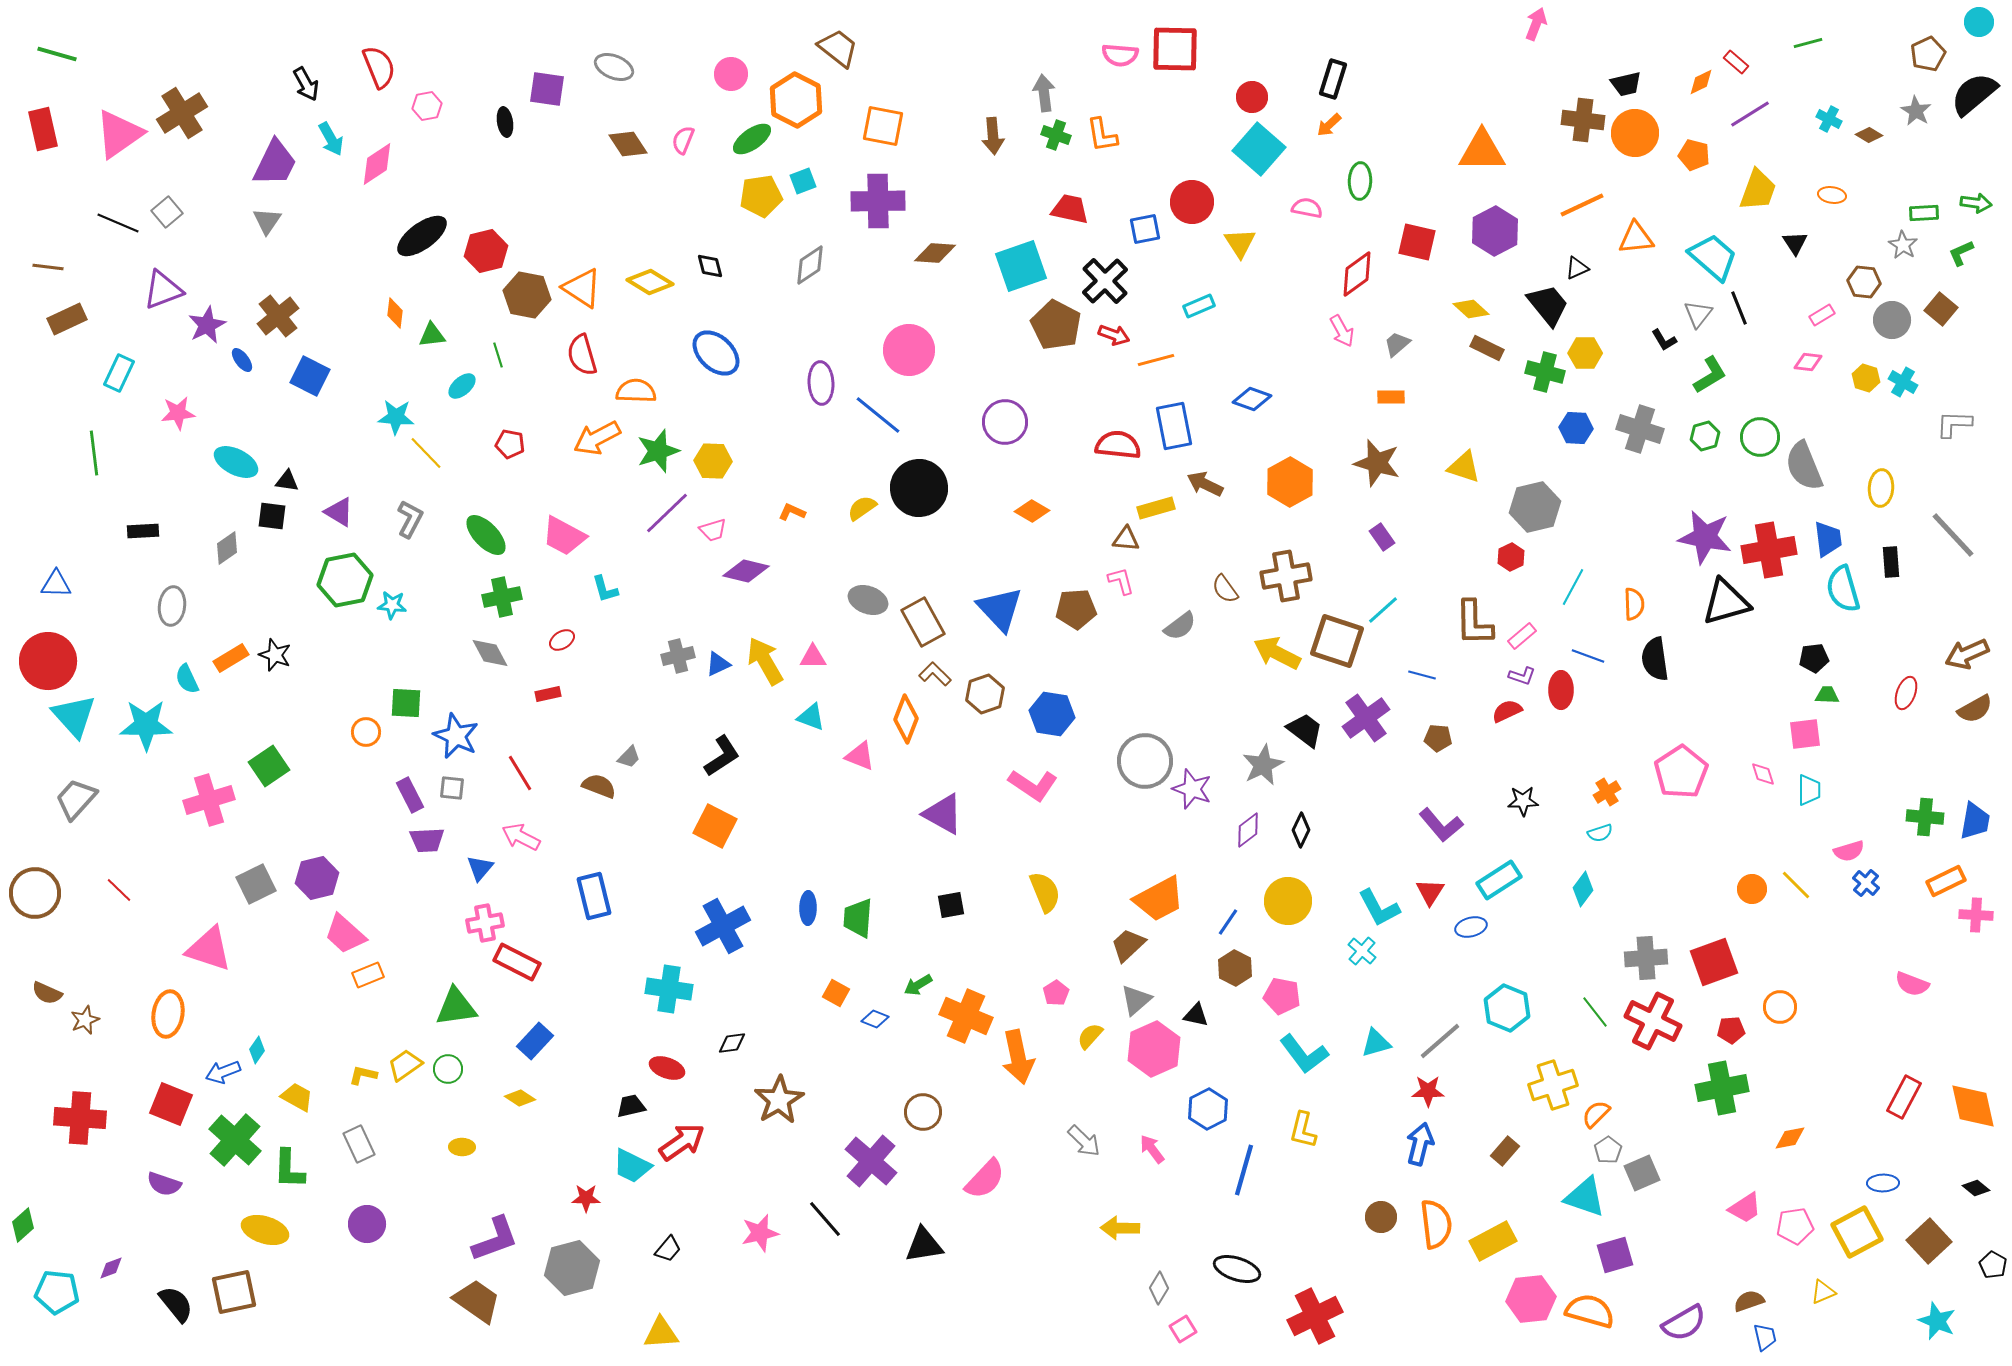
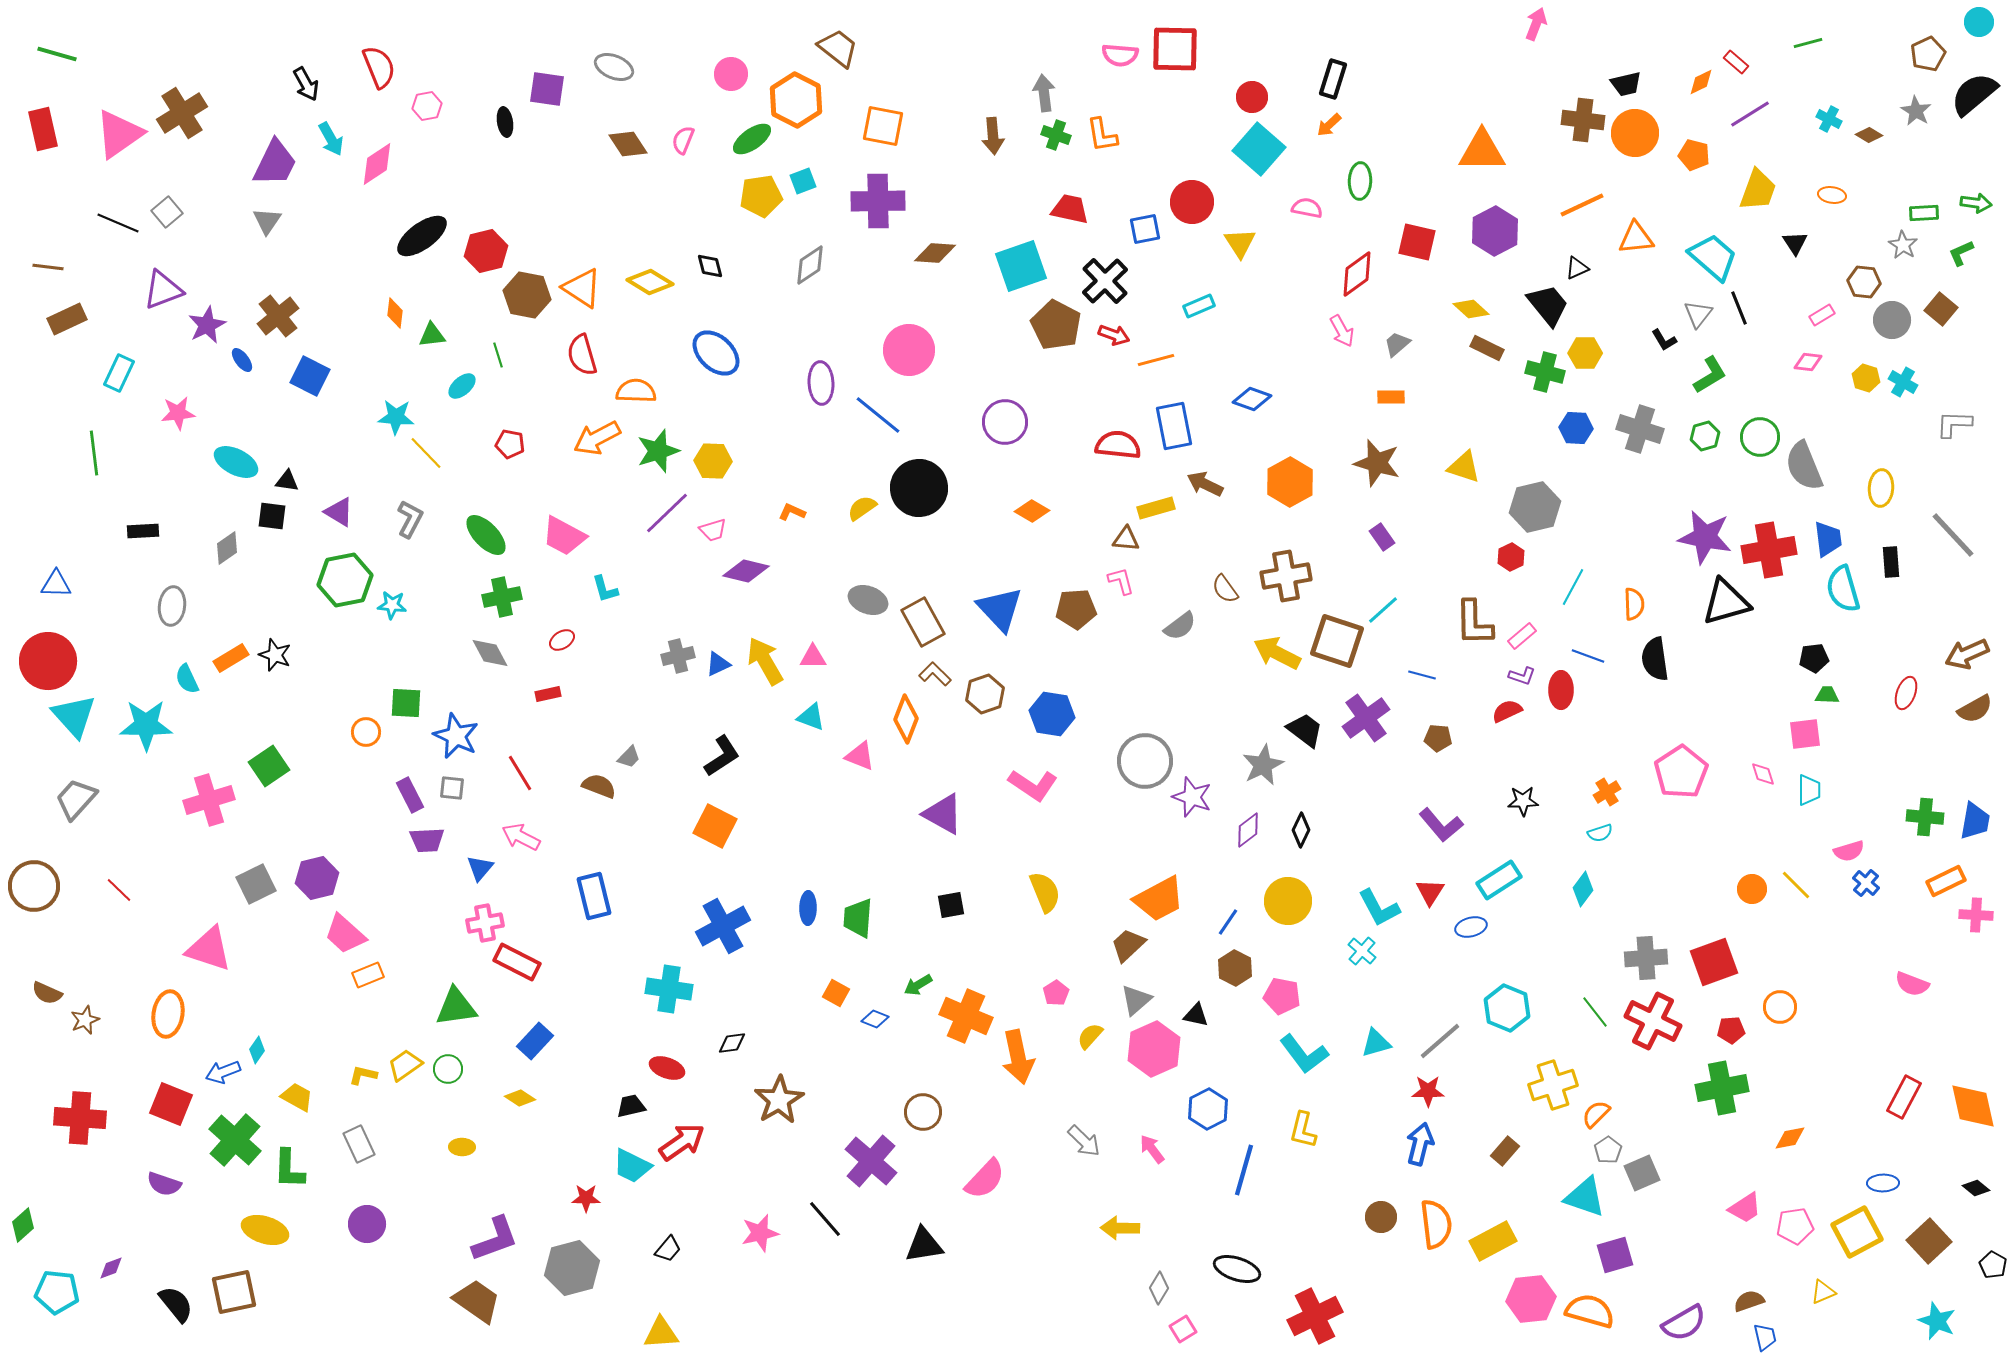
purple star at (1192, 789): moved 8 px down
brown circle at (35, 893): moved 1 px left, 7 px up
